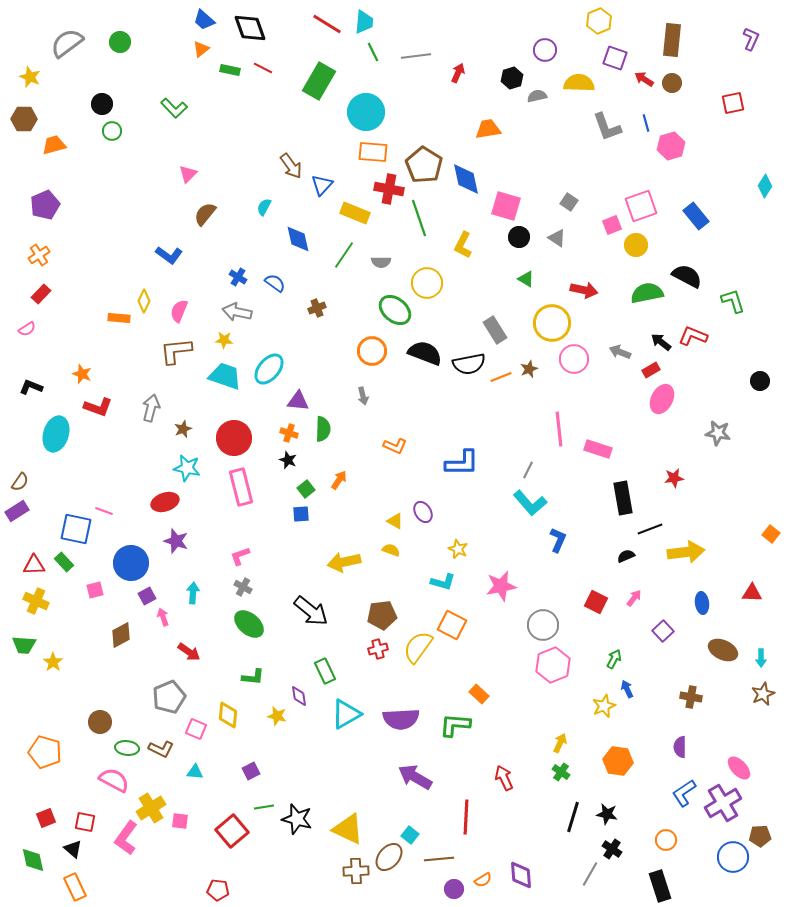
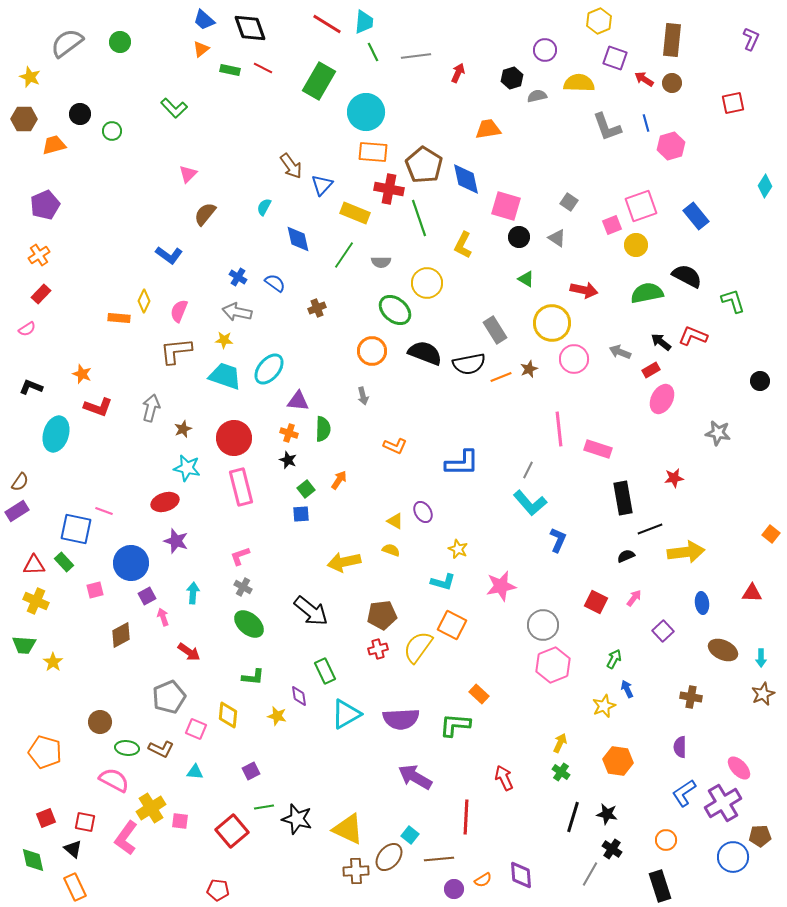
black circle at (102, 104): moved 22 px left, 10 px down
